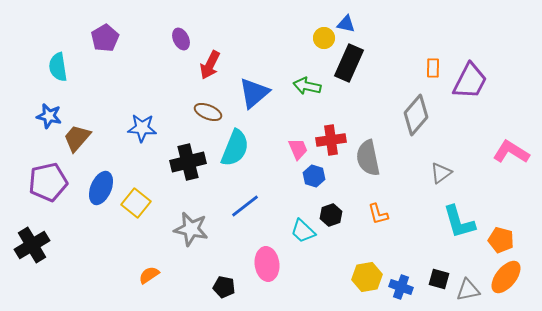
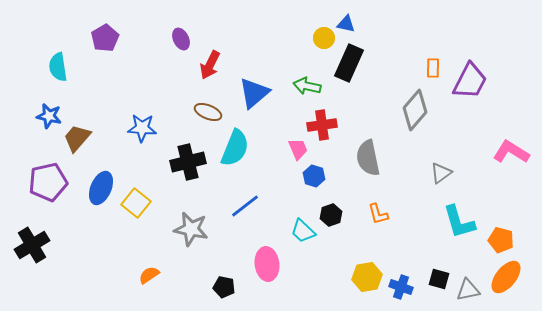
gray diamond at (416, 115): moved 1 px left, 5 px up
red cross at (331, 140): moved 9 px left, 15 px up
